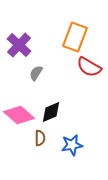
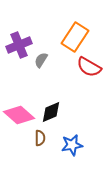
orange rectangle: rotated 12 degrees clockwise
purple cross: rotated 25 degrees clockwise
gray semicircle: moved 5 px right, 13 px up
